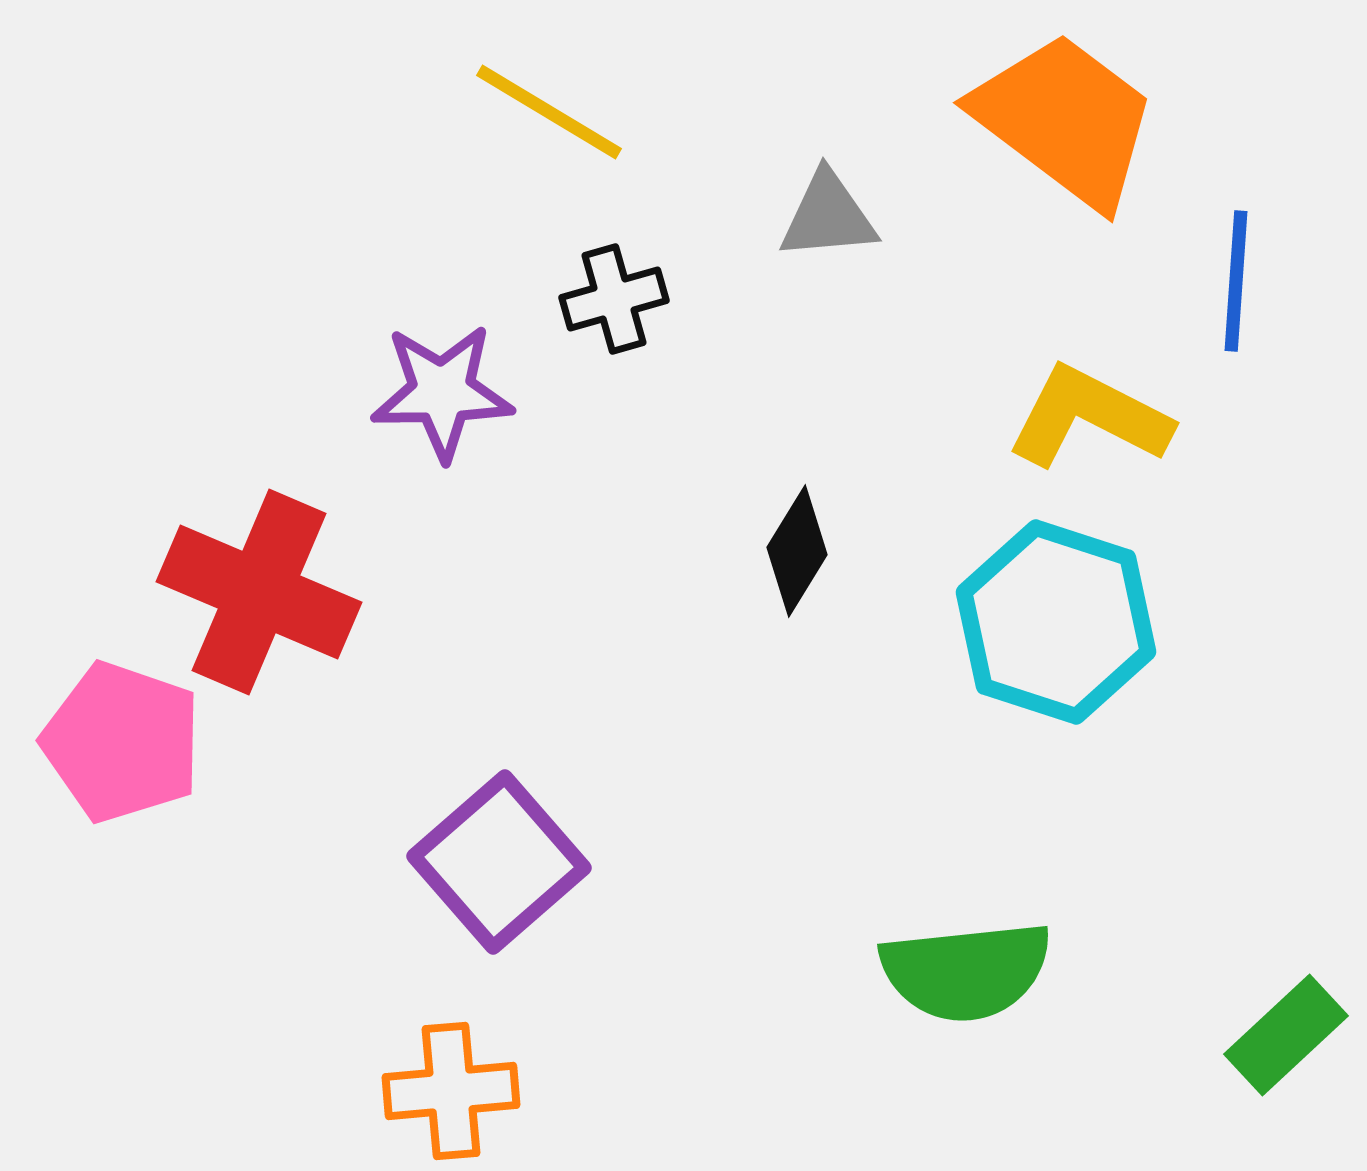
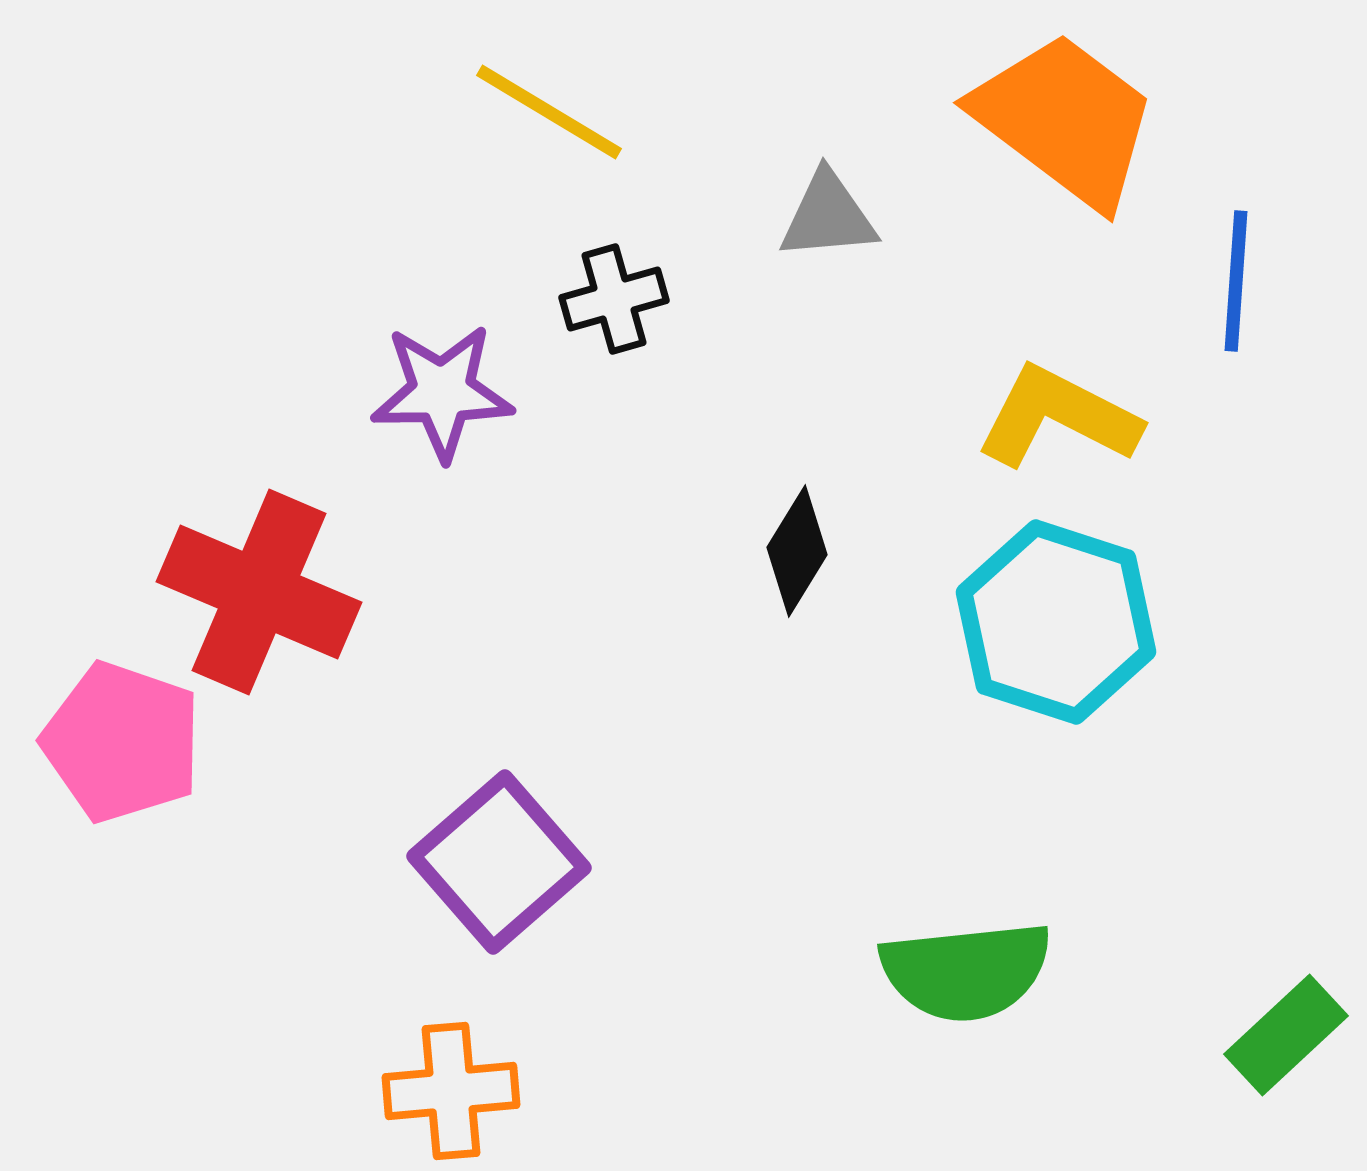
yellow L-shape: moved 31 px left
